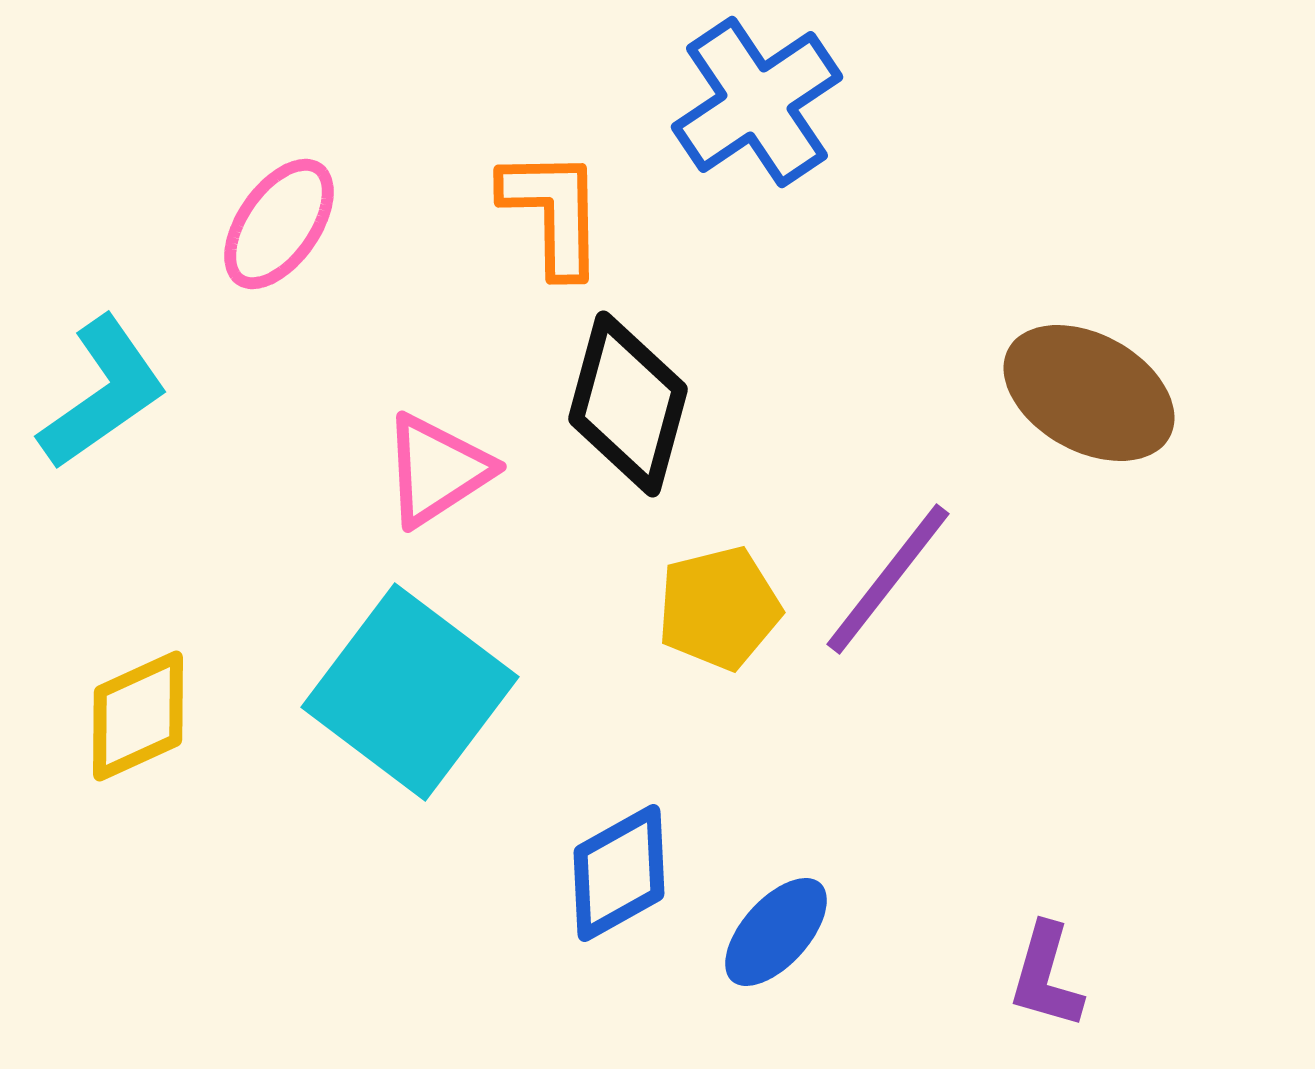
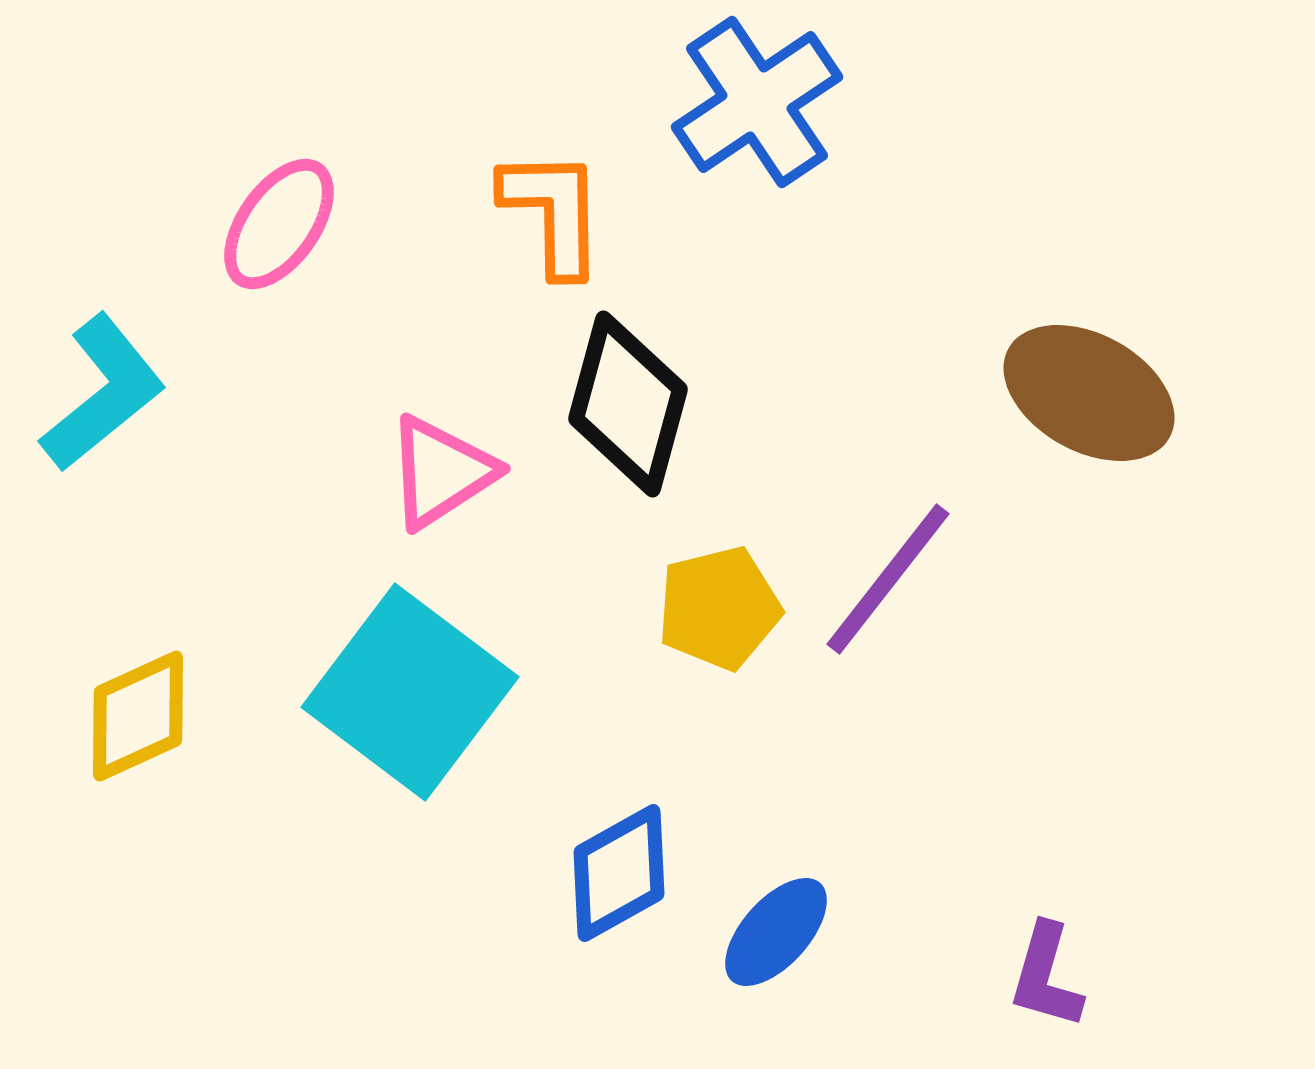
cyan L-shape: rotated 4 degrees counterclockwise
pink triangle: moved 4 px right, 2 px down
